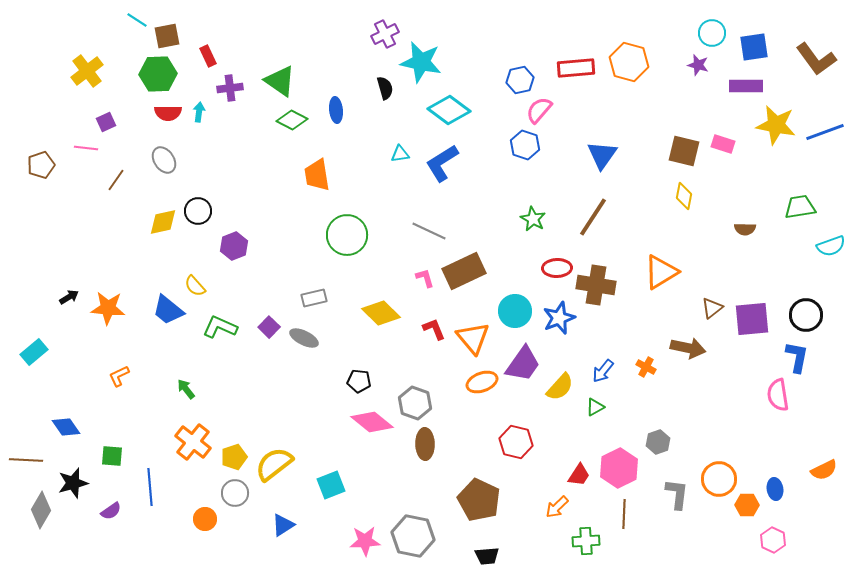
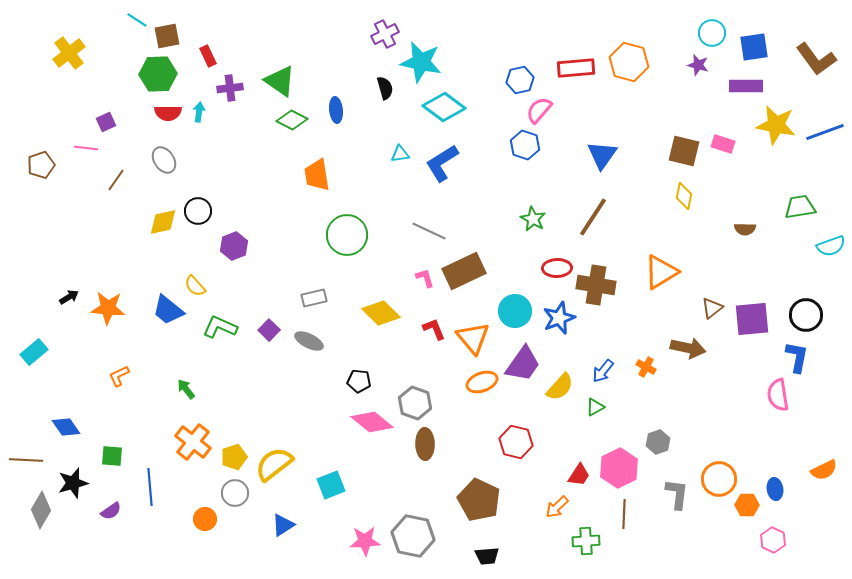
yellow cross at (87, 71): moved 18 px left, 18 px up
cyan diamond at (449, 110): moved 5 px left, 3 px up
purple square at (269, 327): moved 3 px down
gray ellipse at (304, 338): moved 5 px right, 3 px down
